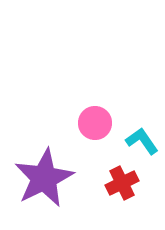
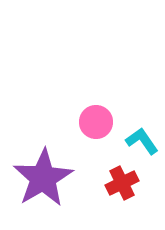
pink circle: moved 1 px right, 1 px up
purple star: moved 1 px left; rotated 4 degrees counterclockwise
